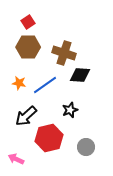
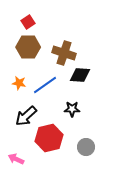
black star: moved 2 px right, 1 px up; rotated 21 degrees clockwise
